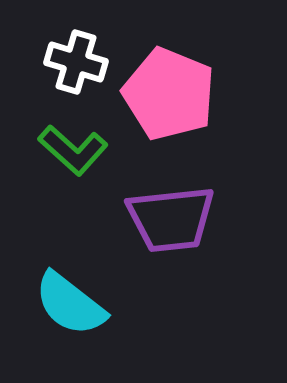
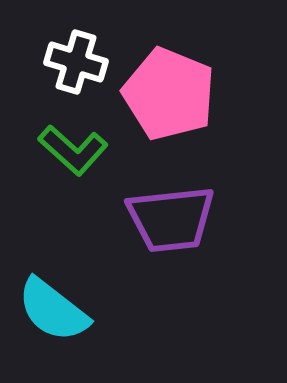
cyan semicircle: moved 17 px left, 6 px down
